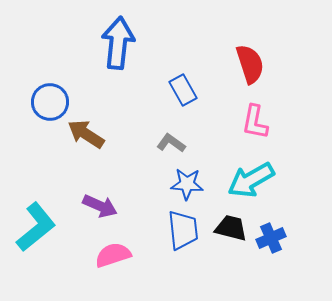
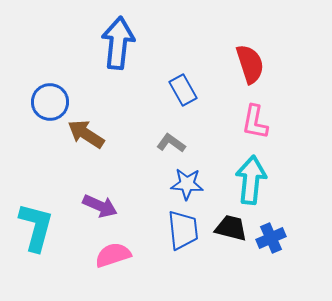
cyan arrow: rotated 126 degrees clockwise
cyan L-shape: rotated 36 degrees counterclockwise
